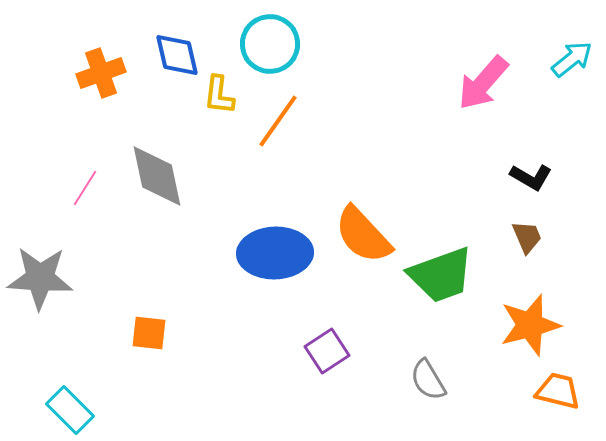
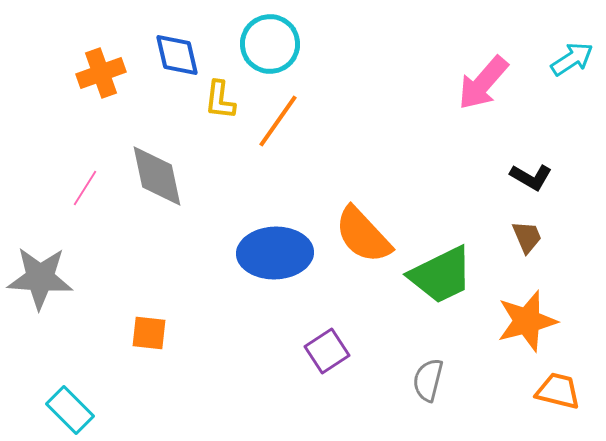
cyan arrow: rotated 6 degrees clockwise
yellow L-shape: moved 1 px right, 5 px down
green trapezoid: rotated 6 degrees counterclockwise
orange star: moved 3 px left, 4 px up
gray semicircle: rotated 45 degrees clockwise
